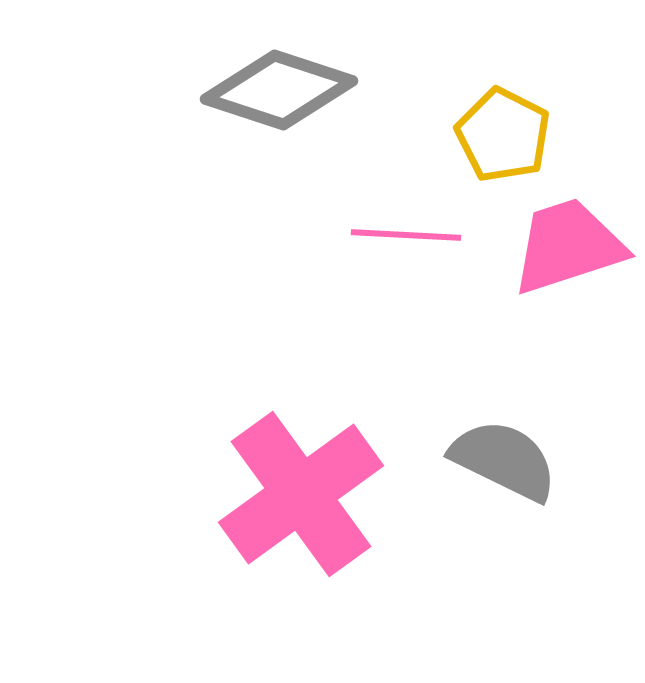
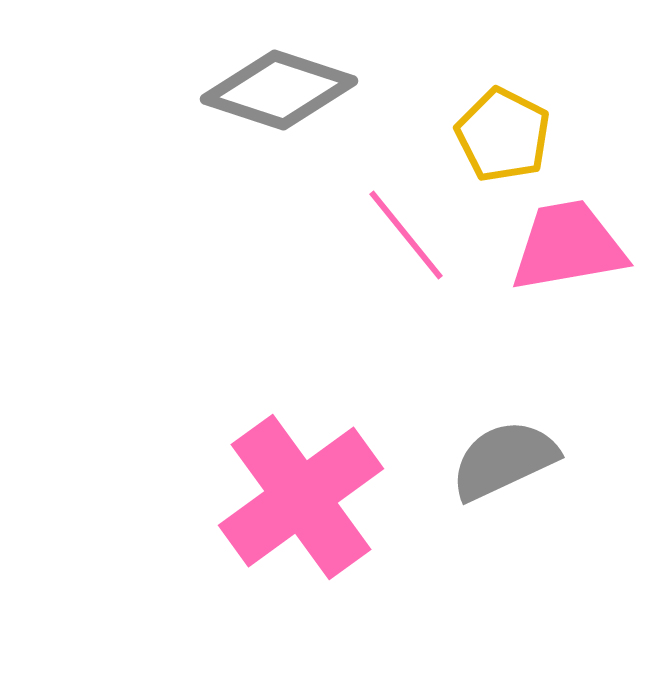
pink line: rotated 48 degrees clockwise
pink trapezoid: rotated 8 degrees clockwise
gray semicircle: rotated 51 degrees counterclockwise
pink cross: moved 3 px down
